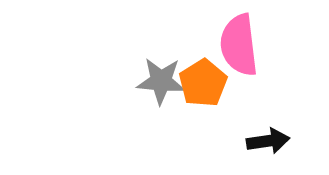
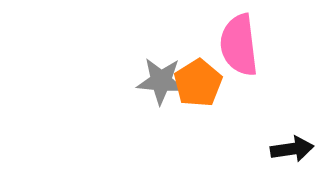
orange pentagon: moved 5 px left
black arrow: moved 24 px right, 8 px down
